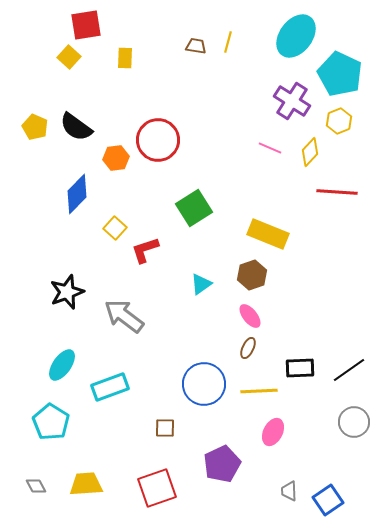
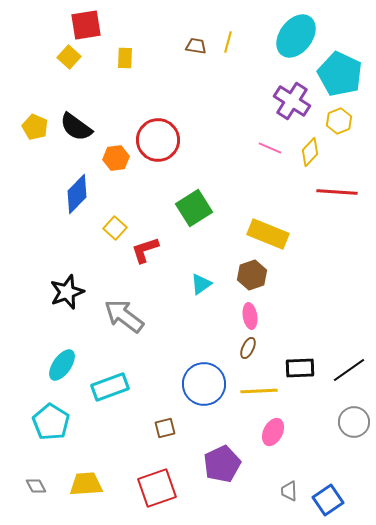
pink ellipse at (250, 316): rotated 30 degrees clockwise
brown square at (165, 428): rotated 15 degrees counterclockwise
